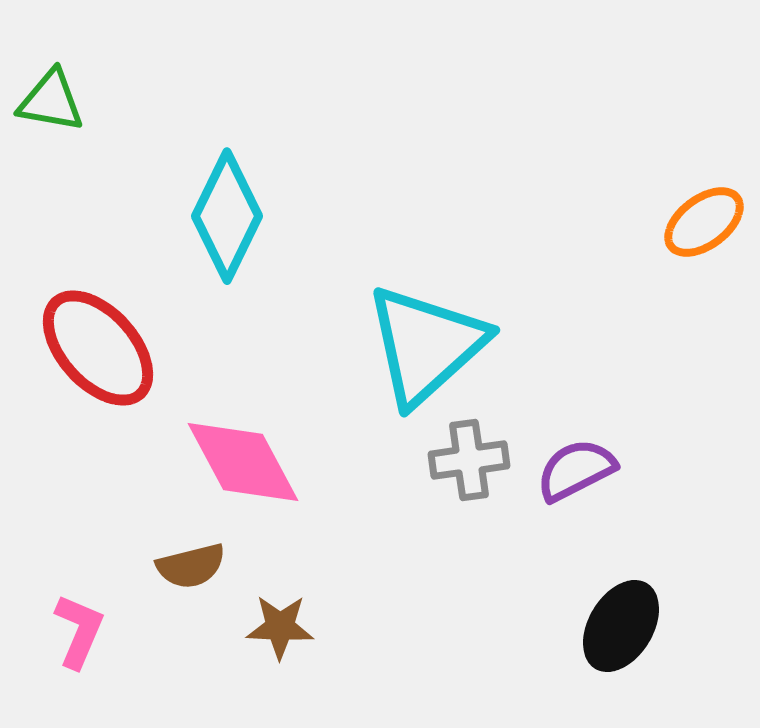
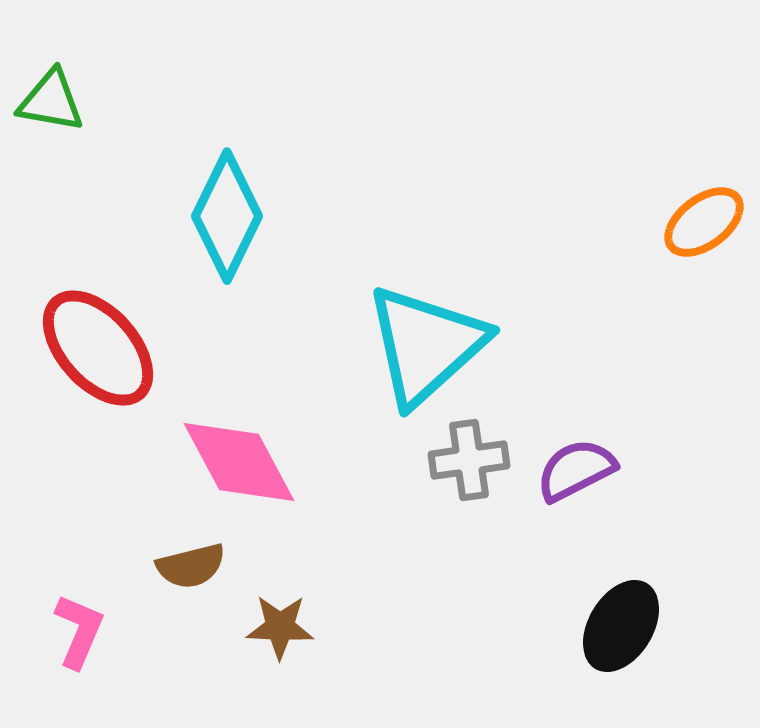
pink diamond: moved 4 px left
